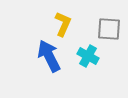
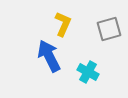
gray square: rotated 20 degrees counterclockwise
cyan cross: moved 16 px down
